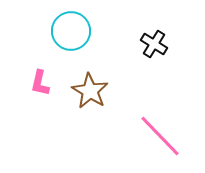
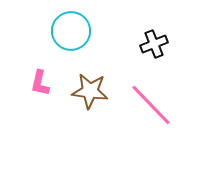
black cross: rotated 36 degrees clockwise
brown star: rotated 24 degrees counterclockwise
pink line: moved 9 px left, 31 px up
